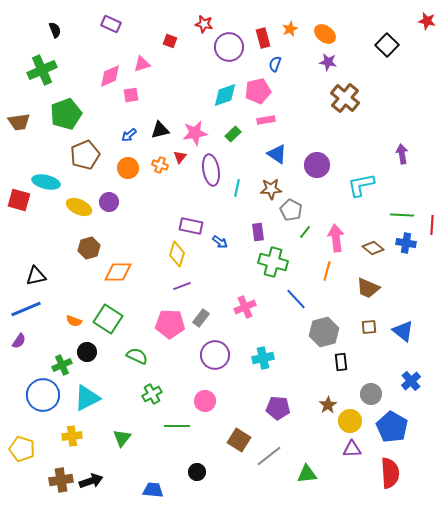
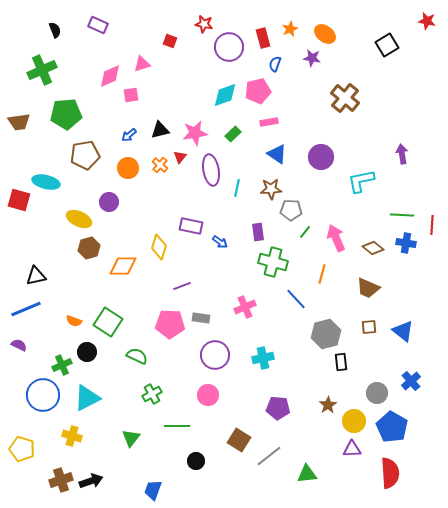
purple rectangle at (111, 24): moved 13 px left, 1 px down
black square at (387, 45): rotated 15 degrees clockwise
purple star at (328, 62): moved 16 px left, 4 px up
green pentagon at (66, 114): rotated 16 degrees clockwise
pink rectangle at (266, 120): moved 3 px right, 2 px down
brown pentagon at (85, 155): rotated 12 degrees clockwise
orange cross at (160, 165): rotated 21 degrees clockwise
purple circle at (317, 165): moved 4 px right, 8 px up
cyan L-shape at (361, 185): moved 4 px up
yellow ellipse at (79, 207): moved 12 px down
gray pentagon at (291, 210): rotated 25 degrees counterclockwise
pink arrow at (336, 238): rotated 16 degrees counterclockwise
yellow diamond at (177, 254): moved 18 px left, 7 px up
orange line at (327, 271): moved 5 px left, 3 px down
orange diamond at (118, 272): moved 5 px right, 6 px up
gray rectangle at (201, 318): rotated 60 degrees clockwise
green square at (108, 319): moved 3 px down
gray hexagon at (324, 332): moved 2 px right, 2 px down
purple semicircle at (19, 341): moved 4 px down; rotated 98 degrees counterclockwise
gray circle at (371, 394): moved 6 px right, 1 px up
pink circle at (205, 401): moved 3 px right, 6 px up
yellow circle at (350, 421): moved 4 px right
yellow cross at (72, 436): rotated 24 degrees clockwise
green triangle at (122, 438): moved 9 px right
black circle at (197, 472): moved 1 px left, 11 px up
brown cross at (61, 480): rotated 10 degrees counterclockwise
blue trapezoid at (153, 490): rotated 75 degrees counterclockwise
